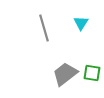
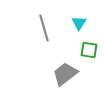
cyan triangle: moved 2 px left
green square: moved 3 px left, 23 px up
